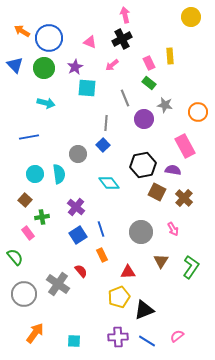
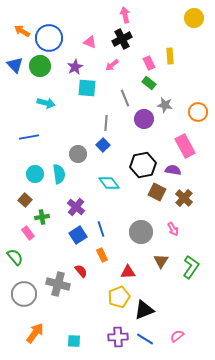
yellow circle at (191, 17): moved 3 px right, 1 px down
green circle at (44, 68): moved 4 px left, 2 px up
gray cross at (58, 284): rotated 20 degrees counterclockwise
blue line at (147, 341): moved 2 px left, 2 px up
